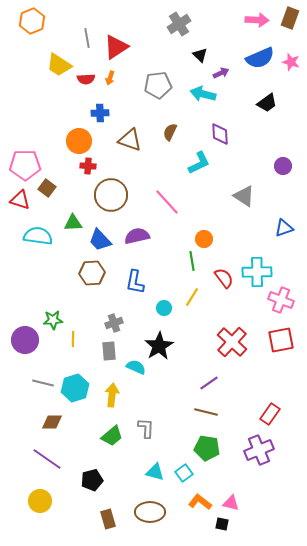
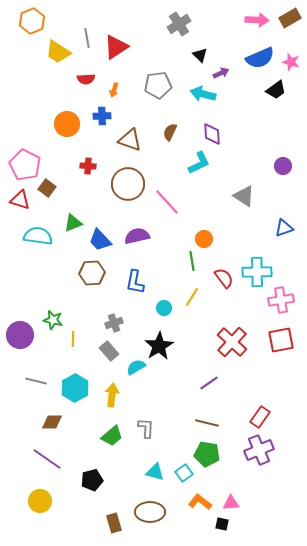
brown rectangle at (290, 18): rotated 40 degrees clockwise
yellow trapezoid at (59, 65): moved 1 px left, 13 px up
orange arrow at (110, 78): moved 4 px right, 12 px down
black trapezoid at (267, 103): moved 9 px right, 13 px up
blue cross at (100, 113): moved 2 px right, 3 px down
purple diamond at (220, 134): moved 8 px left
orange circle at (79, 141): moved 12 px left, 17 px up
pink pentagon at (25, 165): rotated 28 degrees clockwise
brown circle at (111, 195): moved 17 px right, 11 px up
green triangle at (73, 223): rotated 18 degrees counterclockwise
pink cross at (281, 300): rotated 30 degrees counterclockwise
green star at (53, 320): rotated 18 degrees clockwise
purple circle at (25, 340): moved 5 px left, 5 px up
gray rectangle at (109, 351): rotated 36 degrees counterclockwise
cyan semicircle at (136, 367): rotated 54 degrees counterclockwise
gray line at (43, 383): moved 7 px left, 2 px up
cyan hexagon at (75, 388): rotated 12 degrees counterclockwise
brown line at (206, 412): moved 1 px right, 11 px down
red rectangle at (270, 414): moved 10 px left, 3 px down
green pentagon at (207, 448): moved 6 px down
pink triangle at (231, 503): rotated 18 degrees counterclockwise
brown rectangle at (108, 519): moved 6 px right, 4 px down
